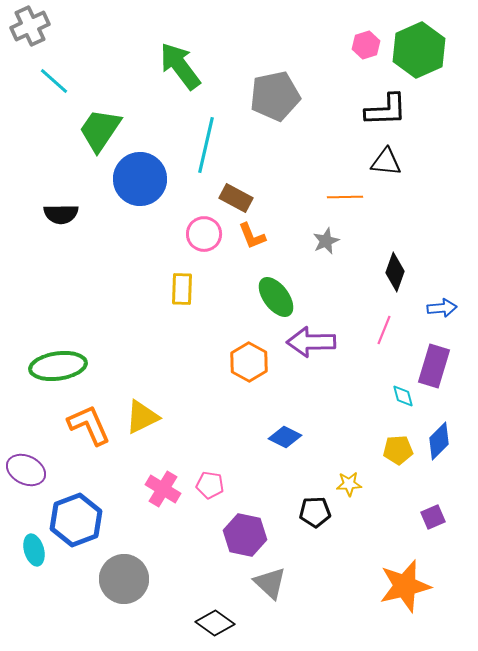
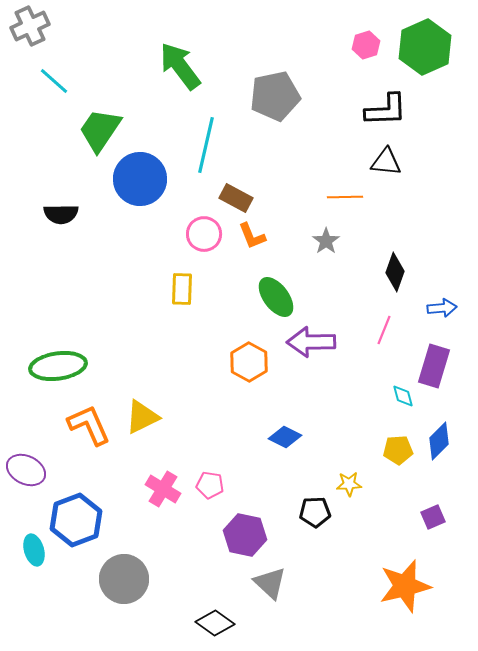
green hexagon at (419, 50): moved 6 px right, 3 px up
gray star at (326, 241): rotated 12 degrees counterclockwise
